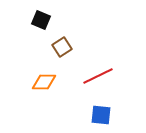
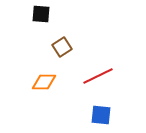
black square: moved 6 px up; rotated 18 degrees counterclockwise
